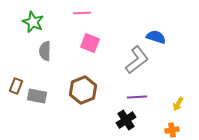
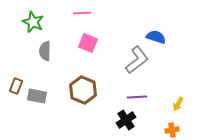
pink square: moved 2 px left
brown hexagon: rotated 16 degrees counterclockwise
